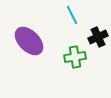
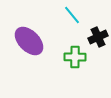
cyan line: rotated 12 degrees counterclockwise
green cross: rotated 10 degrees clockwise
